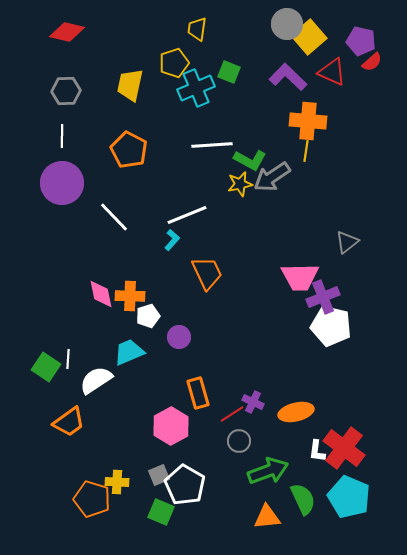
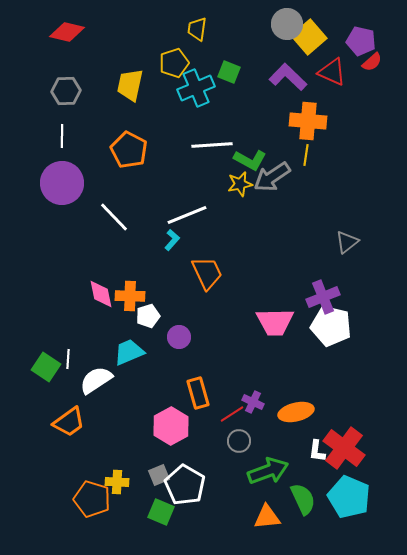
yellow line at (306, 151): moved 4 px down
pink trapezoid at (300, 277): moved 25 px left, 45 px down
